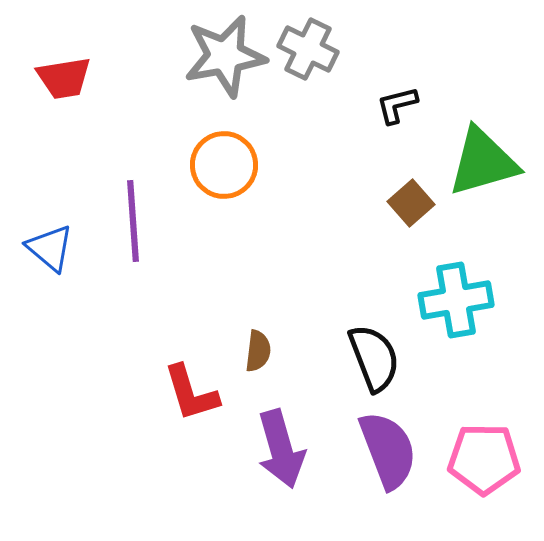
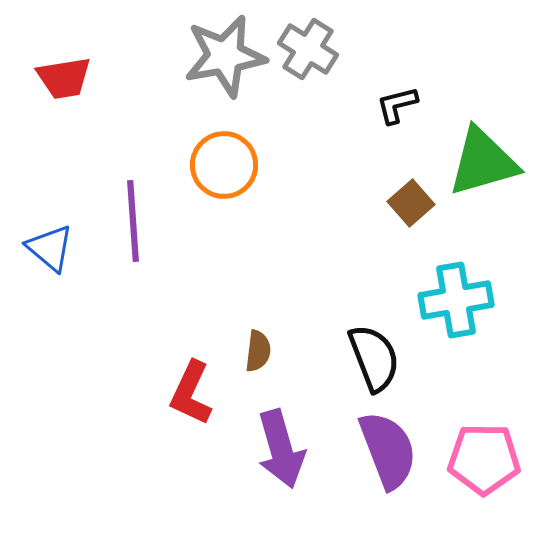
gray cross: rotated 6 degrees clockwise
red L-shape: rotated 42 degrees clockwise
